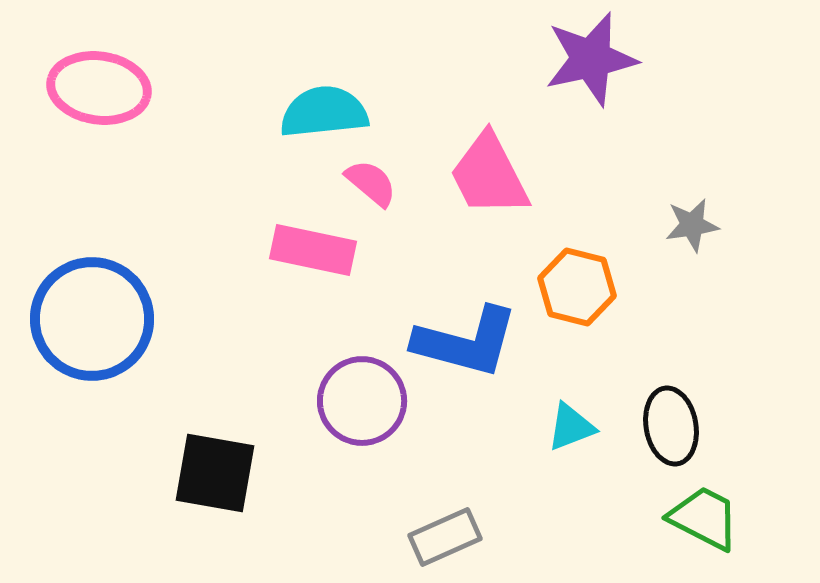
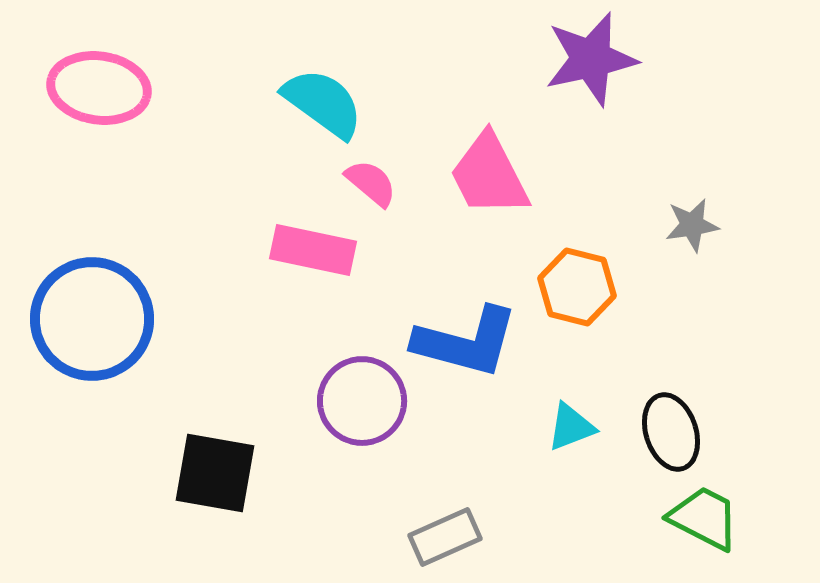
cyan semicircle: moved 1 px left, 9 px up; rotated 42 degrees clockwise
black ellipse: moved 6 px down; rotated 8 degrees counterclockwise
